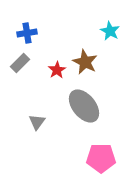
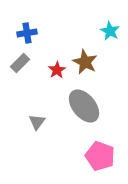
pink pentagon: moved 1 px left, 2 px up; rotated 20 degrees clockwise
